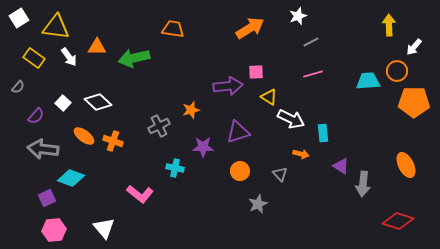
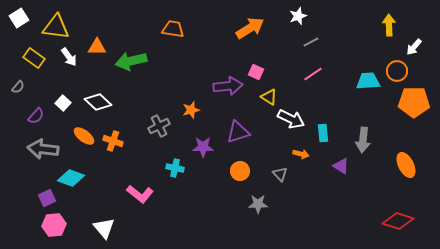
green arrow at (134, 58): moved 3 px left, 3 px down
pink square at (256, 72): rotated 28 degrees clockwise
pink line at (313, 74): rotated 18 degrees counterclockwise
gray arrow at (363, 184): moved 44 px up
gray star at (258, 204): rotated 24 degrees clockwise
pink hexagon at (54, 230): moved 5 px up
